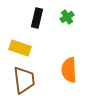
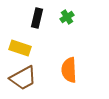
brown trapezoid: moved 1 px left, 2 px up; rotated 68 degrees clockwise
